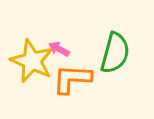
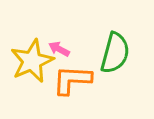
yellow star: rotated 24 degrees clockwise
orange L-shape: moved 1 px down
